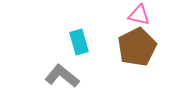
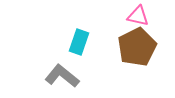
pink triangle: moved 1 px left, 1 px down
cyan rectangle: rotated 35 degrees clockwise
